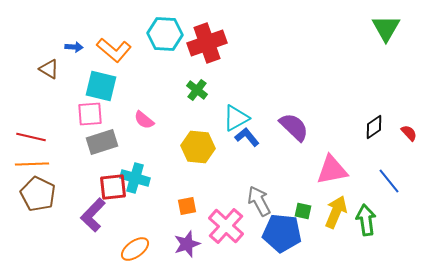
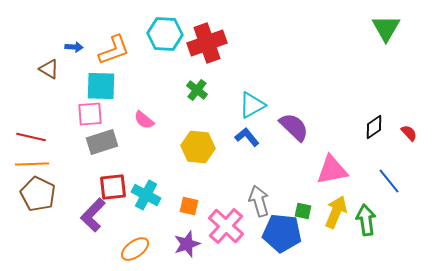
orange L-shape: rotated 60 degrees counterclockwise
cyan square: rotated 12 degrees counterclockwise
cyan triangle: moved 16 px right, 13 px up
cyan cross: moved 11 px right, 17 px down; rotated 12 degrees clockwise
gray arrow: rotated 12 degrees clockwise
orange square: moved 2 px right; rotated 24 degrees clockwise
